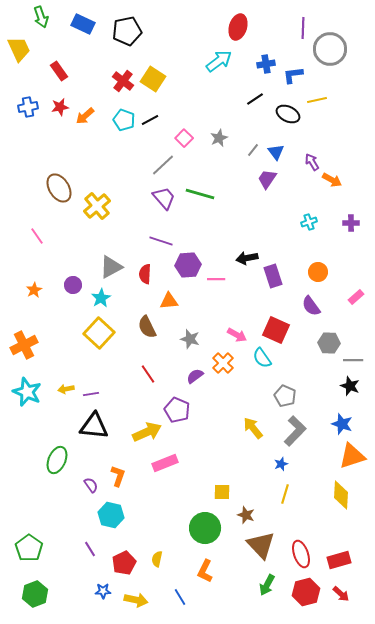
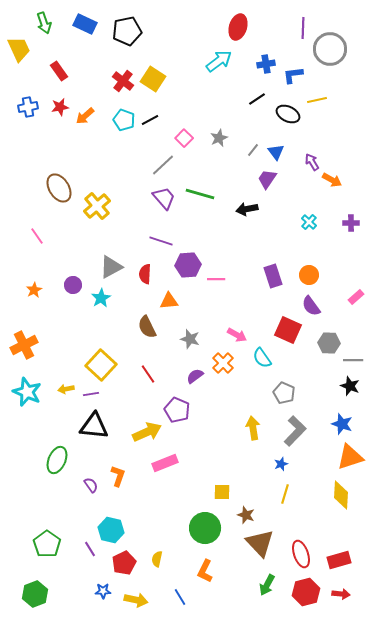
green arrow at (41, 17): moved 3 px right, 6 px down
blue rectangle at (83, 24): moved 2 px right
black line at (255, 99): moved 2 px right
cyan cross at (309, 222): rotated 28 degrees counterclockwise
black arrow at (247, 258): moved 49 px up
orange circle at (318, 272): moved 9 px left, 3 px down
red square at (276, 330): moved 12 px right
yellow square at (99, 333): moved 2 px right, 32 px down
gray pentagon at (285, 396): moved 1 px left, 3 px up
yellow arrow at (253, 428): rotated 30 degrees clockwise
orange triangle at (352, 456): moved 2 px left, 1 px down
cyan hexagon at (111, 515): moved 15 px down
brown triangle at (261, 545): moved 1 px left, 2 px up
green pentagon at (29, 548): moved 18 px right, 4 px up
red arrow at (341, 594): rotated 36 degrees counterclockwise
